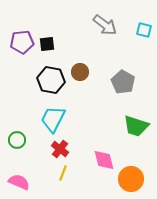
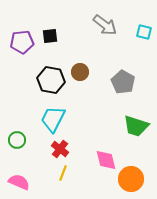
cyan square: moved 2 px down
black square: moved 3 px right, 8 px up
pink diamond: moved 2 px right
